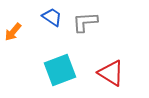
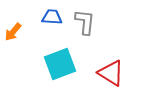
blue trapezoid: rotated 30 degrees counterclockwise
gray L-shape: rotated 100 degrees clockwise
cyan square: moved 6 px up
